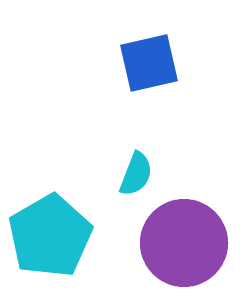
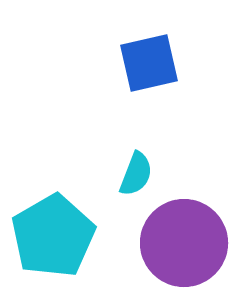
cyan pentagon: moved 3 px right
